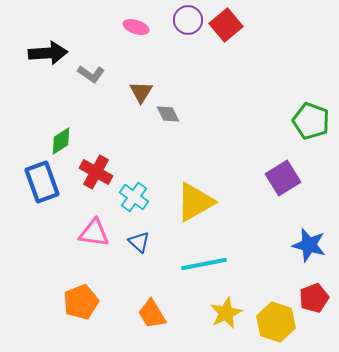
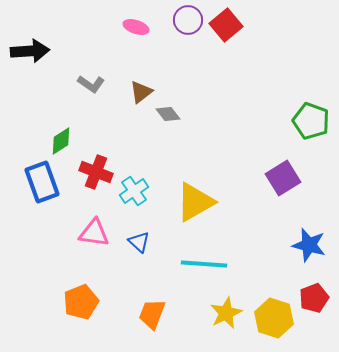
black arrow: moved 18 px left, 2 px up
gray L-shape: moved 10 px down
brown triangle: rotated 20 degrees clockwise
gray diamond: rotated 10 degrees counterclockwise
red cross: rotated 8 degrees counterclockwise
cyan cross: moved 6 px up; rotated 20 degrees clockwise
cyan line: rotated 15 degrees clockwise
orange trapezoid: rotated 52 degrees clockwise
yellow hexagon: moved 2 px left, 4 px up
